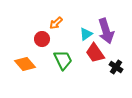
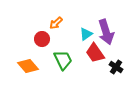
purple arrow: moved 1 px down
orange diamond: moved 3 px right, 2 px down
